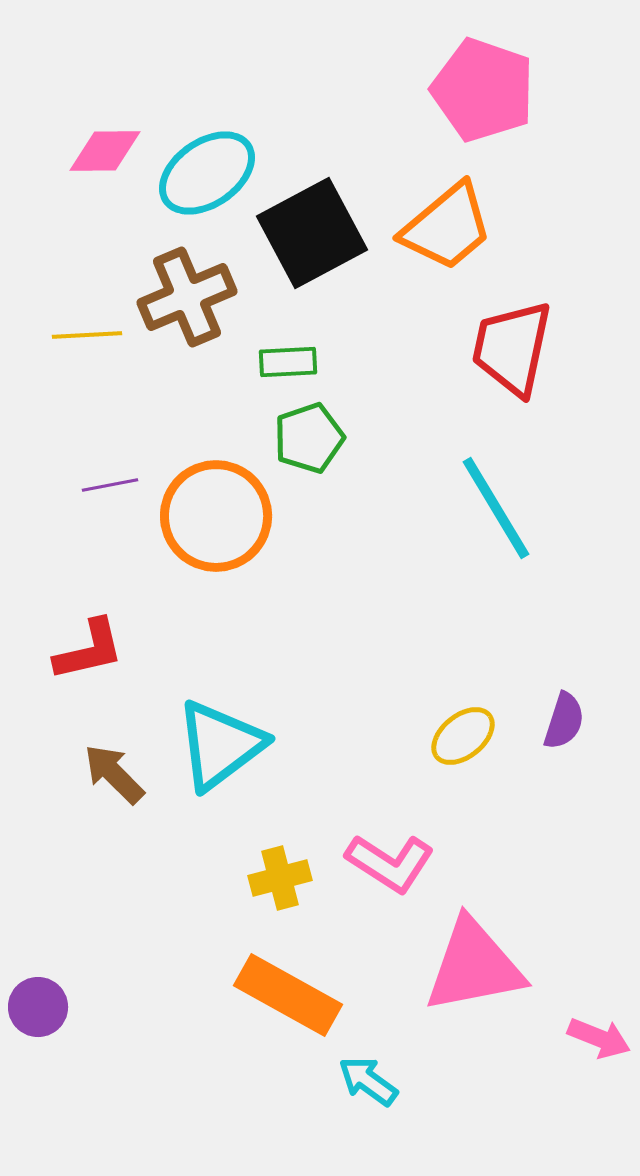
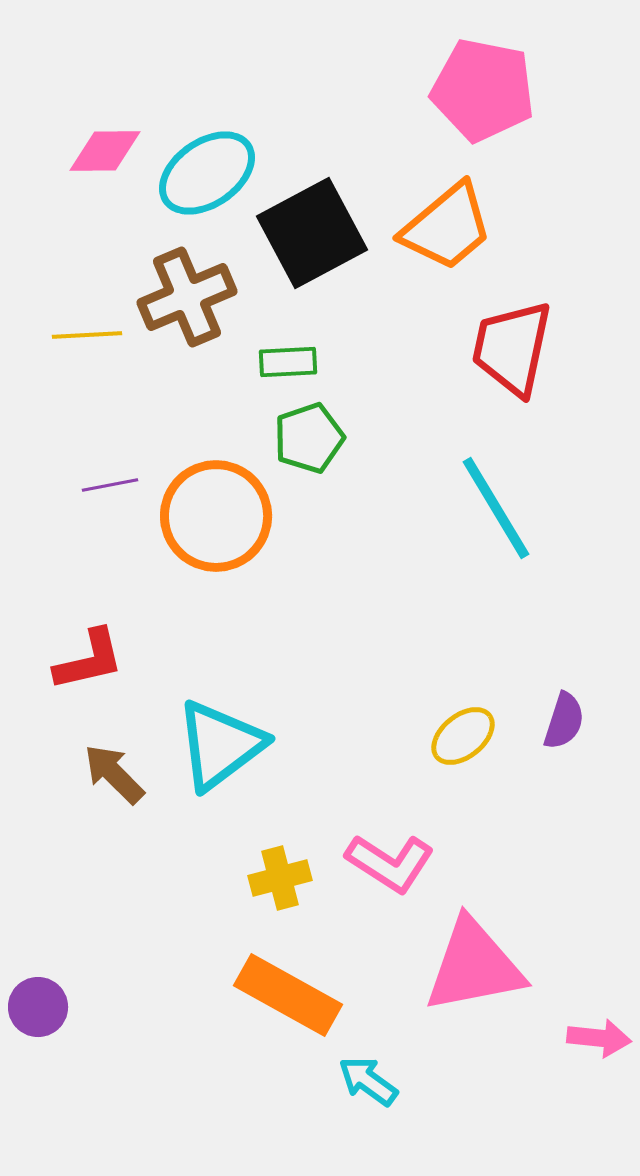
pink pentagon: rotated 8 degrees counterclockwise
red L-shape: moved 10 px down
pink arrow: rotated 16 degrees counterclockwise
